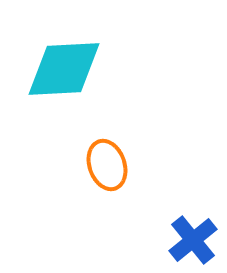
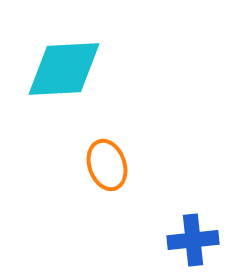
blue cross: rotated 33 degrees clockwise
